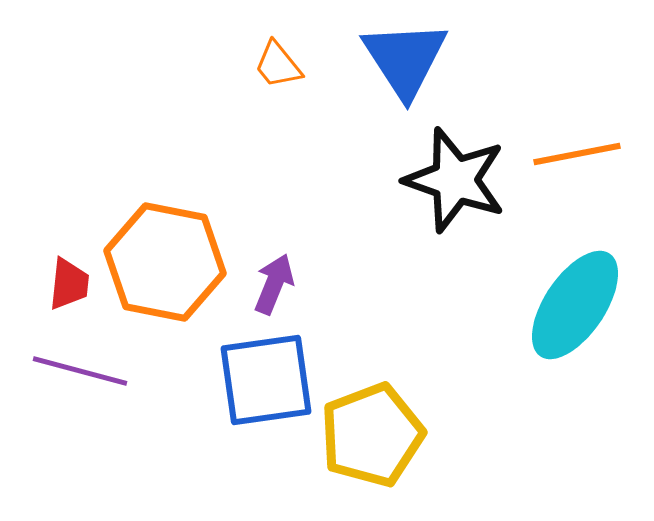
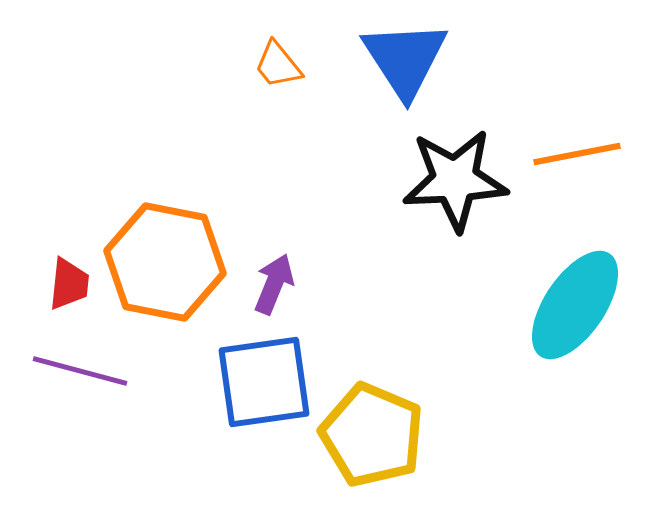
black star: rotated 22 degrees counterclockwise
blue square: moved 2 px left, 2 px down
yellow pentagon: rotated 28 degrees counterclockwise
